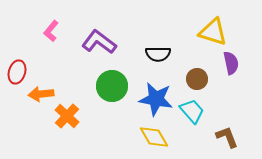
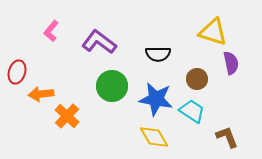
cyan trapezoid: rotated 16 degrees counterclockwise
